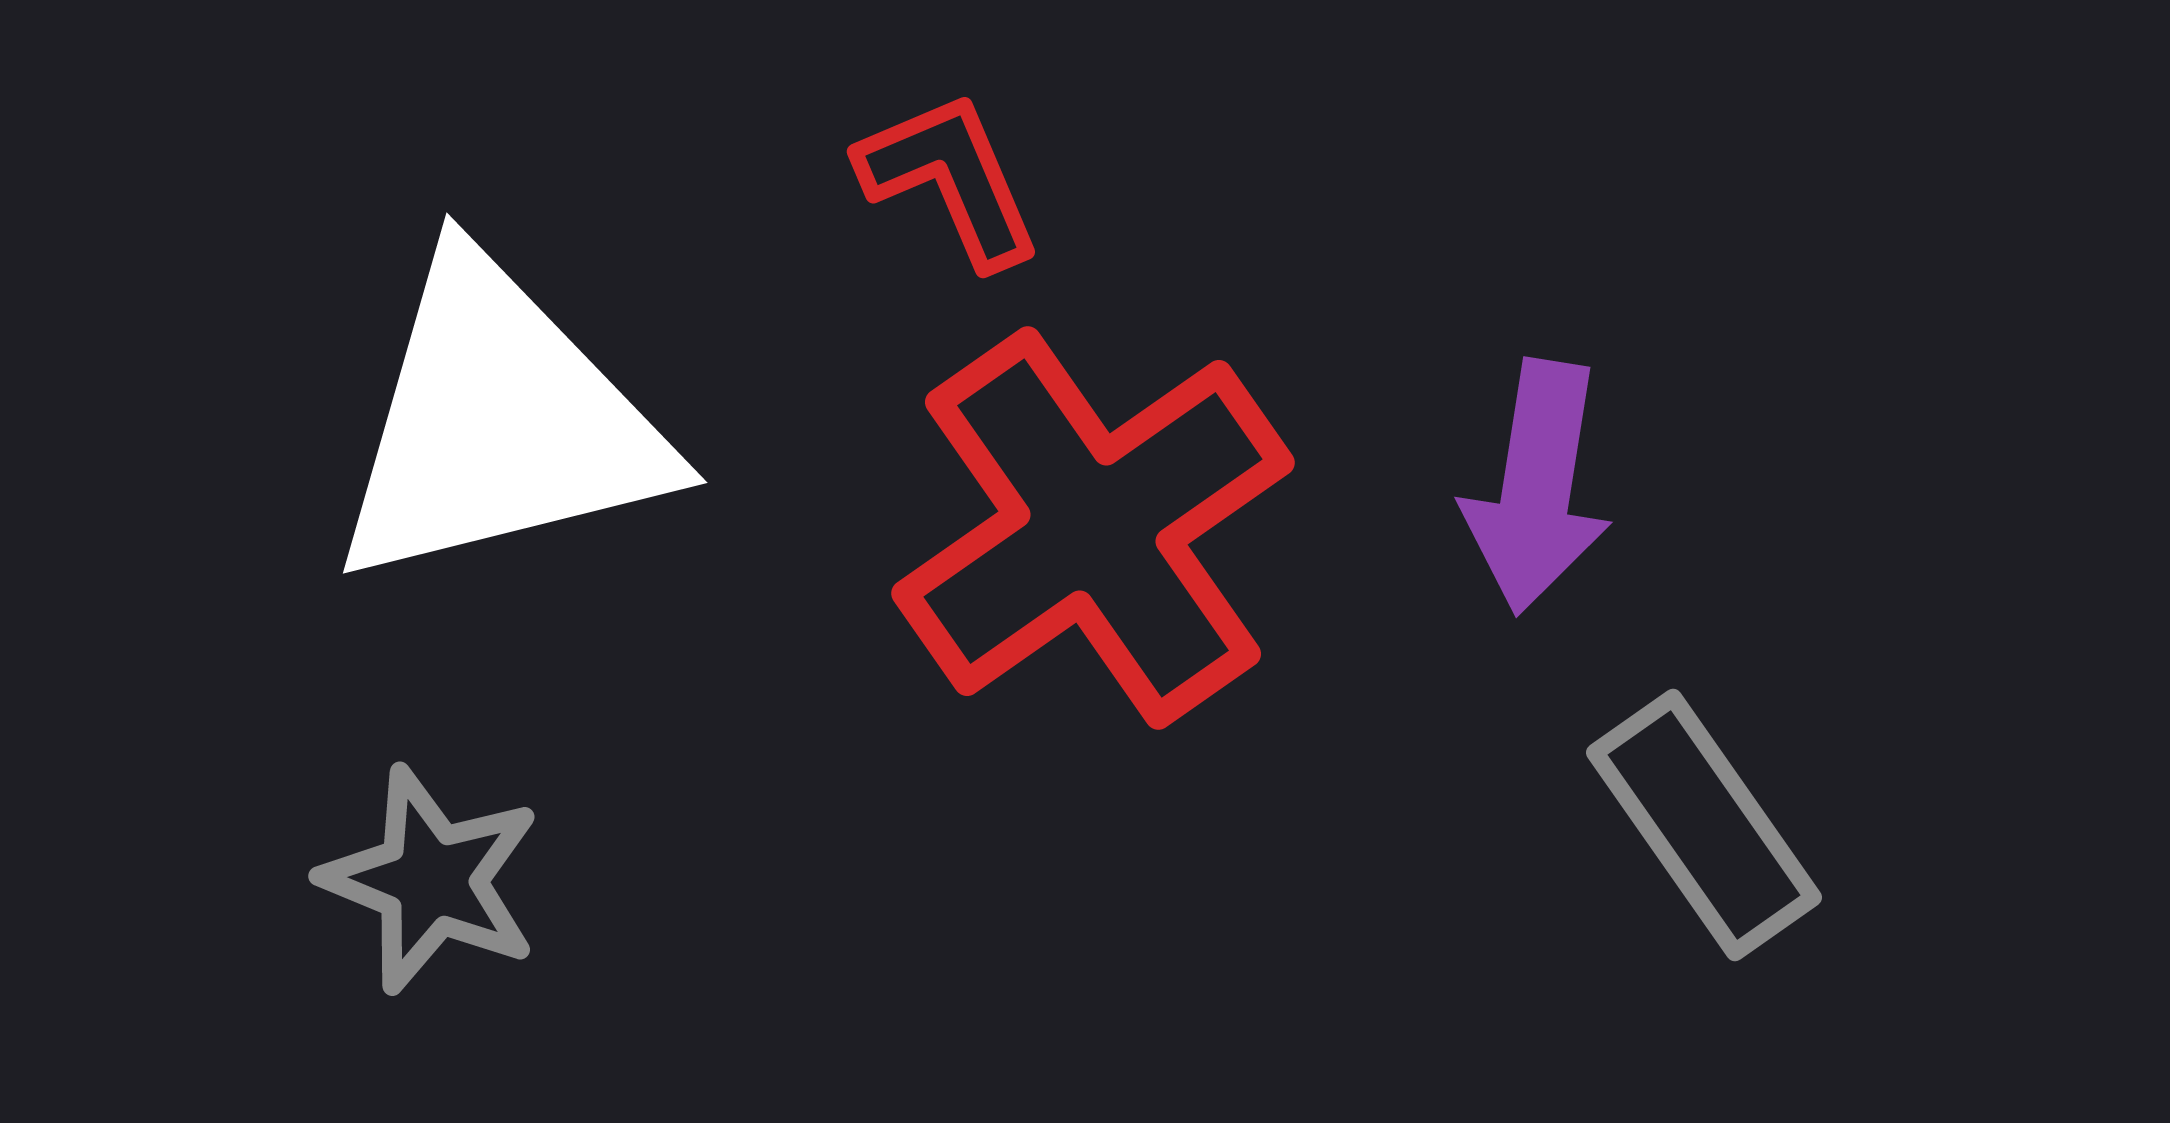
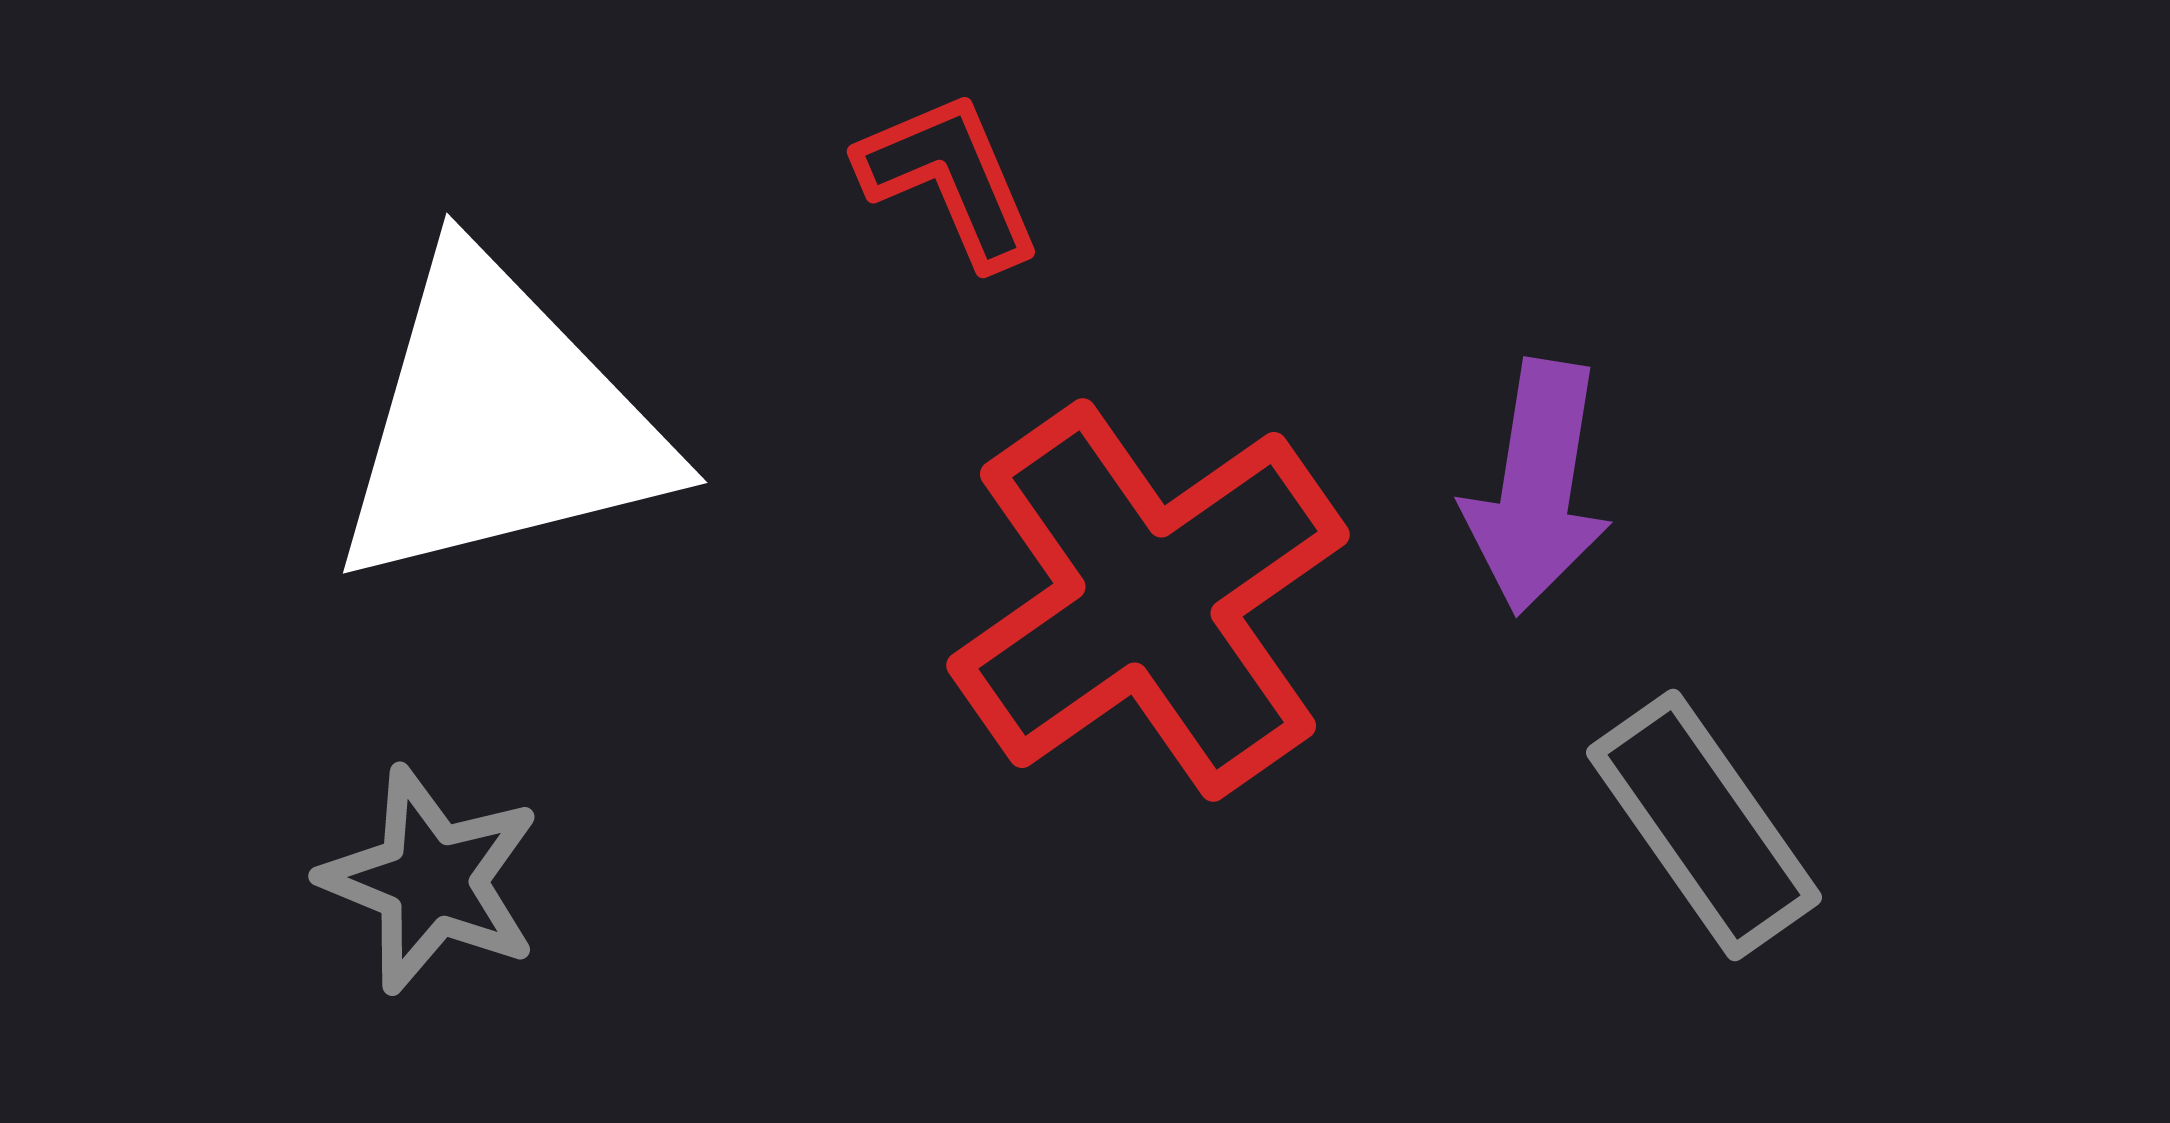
red cross: moved 55 px right, 72 px down
